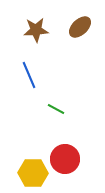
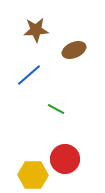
brown ellipse: moved 6 px left, 23 px down; rotated 20 degrees clockwise
blue line: rotated 72 degrees clockwise
yellow hexagon: moved 2 px down
